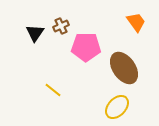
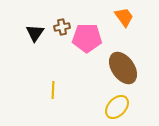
orange trapezoid: moved 12 px left, 5 px up
brown cross: moved 1 px right, 1 px down; rotated 14 degrees clockwise
pink pentagon: moved 1 px right, 9 px up
brown ellipse: moved 1 px left
yellow line: rotated 54 degrees clockwise
